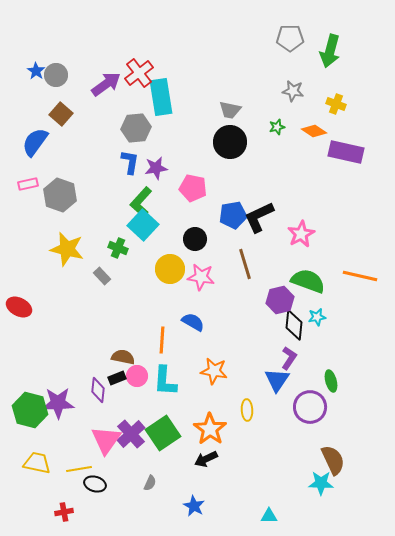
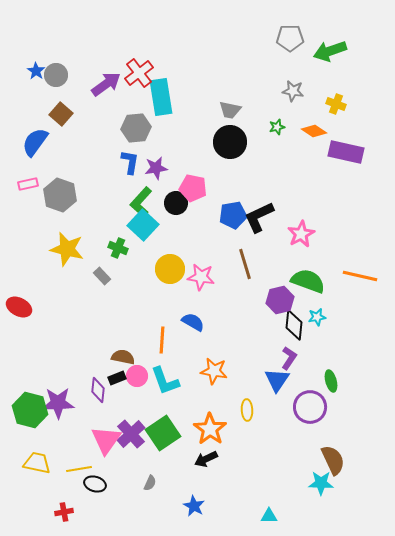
green arrow at (330, 51): rotated 56 degrees clockwise
black circle at (195, 239): moved 19 px left, 36 px up
cyan L-shape at (165, 381): rotated 24 degrees counterclockwise
